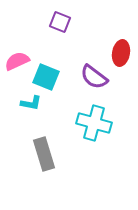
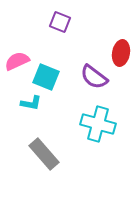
cyan cross: moved 4 px right, 1 px down
gray rectangle: rotated 24 degrees counterclockwise
